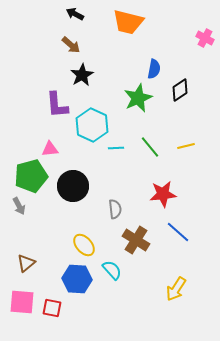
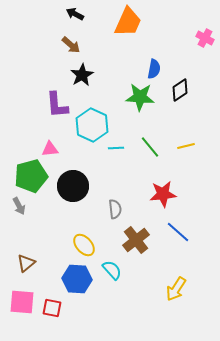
orange trapezoid: rotated 80 degrees counterclockwise
green star: moved 2 px right, 1 px up; rotated 28 degrees clockwise
brown cross: rotated 20 degrees clockwise
